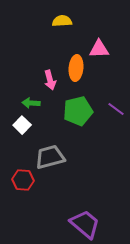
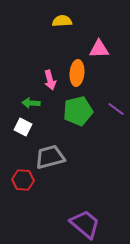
orange ellipse: moved 1 px right, 5 px down
white square: moved 1 px right, 2 px down; rotated 18 degrees counterclockwise
